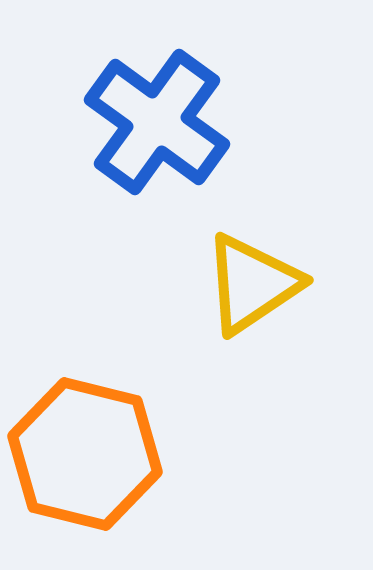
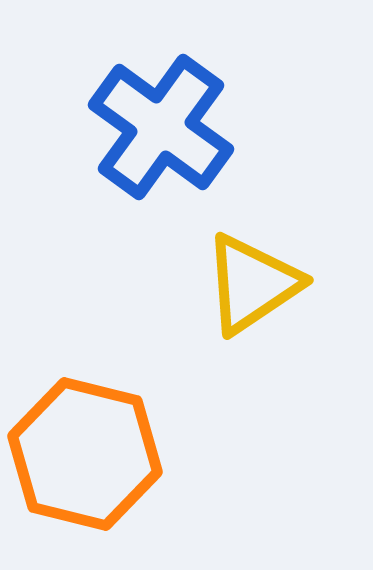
blue cross: moved 4 px right, 5 px down
